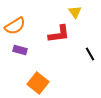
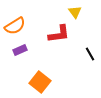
purple rectangle: rotated 40 degrees counterclockwise
orange square: moved 2 px right, 1 px up
